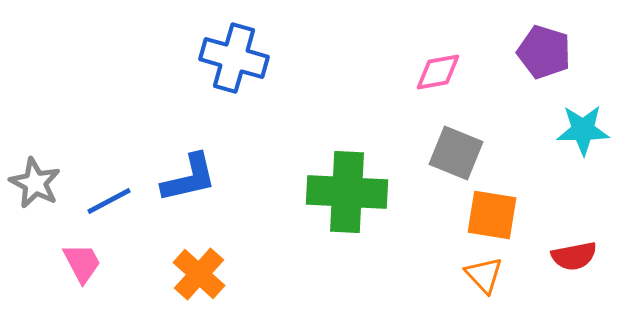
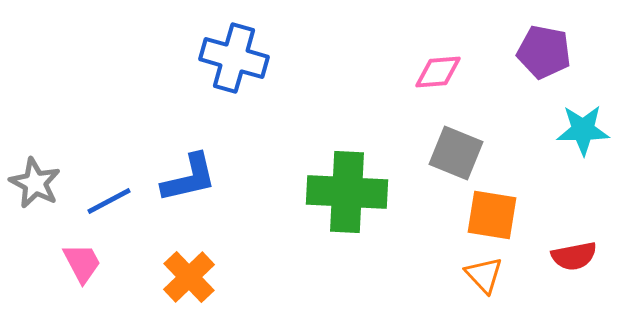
purple pentagon: rotated 6 degrees counterclockwise
pink diamond: rotated 6 degrees clockwise
orange cross: moved 10 px left, 3 px down; rotated 4 degrees clockwise
